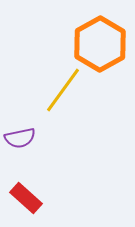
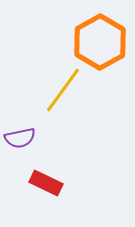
orange hexagon: moved 2 px up
red rectangle: moved 20 px right, 15 px up; rotated 16 degrees counterclockwise
